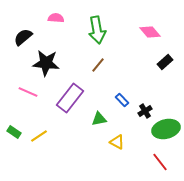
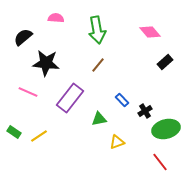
yellow triangle: rotated 49 degrees counterclockwise
